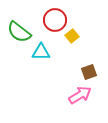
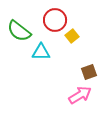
green semicircle: moved 1 px up
